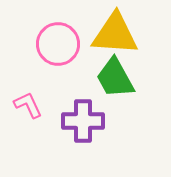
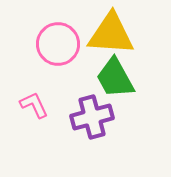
yellow triangle: moved 4 px left
pink L-shape: moved 6 px right
purple cross: moved 9 px right, 4 px up; rotated 15 degrees counterclockwise
